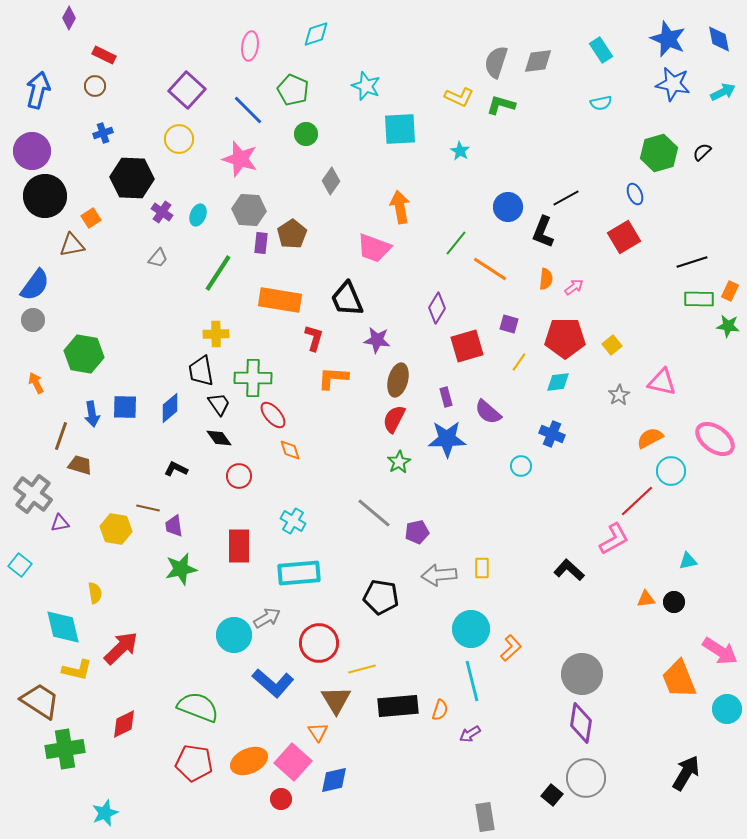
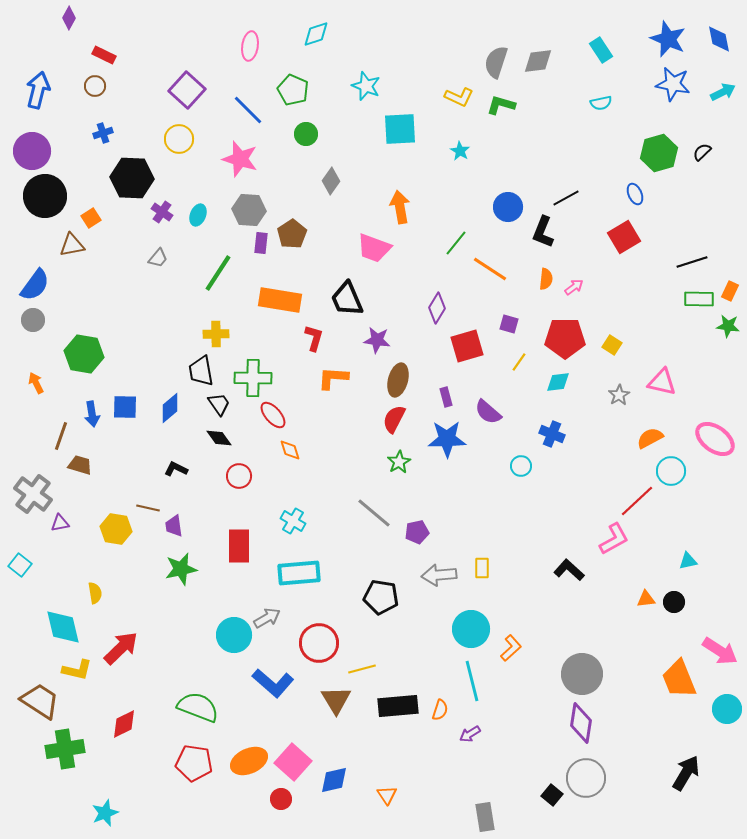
yellow square at (612, 345): rotated 18 degrees counterclockwise
orange triangle at (318, 732): moved 69 px right, 63 px down
